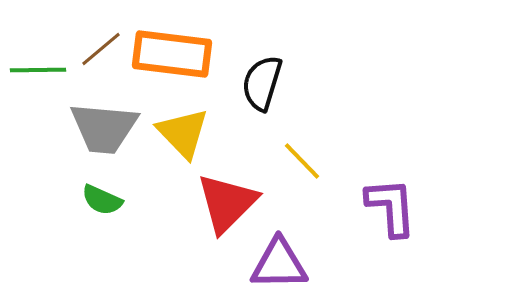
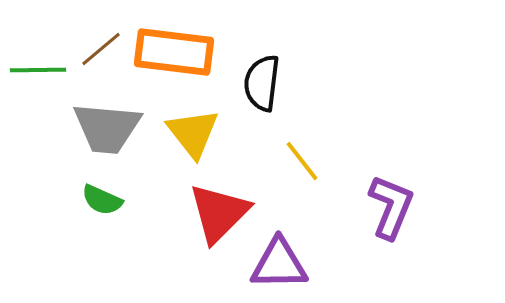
orange rectangle: moved 2 px right, 2 px up
black semicircle: rotated 10 degrees counterclockwise
gray trapezoid: moved 3 px right
yellow triangle: moved 10 px right; rotated 6 degrees clockwise
yellow line: rotated 6 degrees clockwise
red triangle: moved 8 px left, 10 px down
purple L-shape: rotated 26 degrees clockwise
